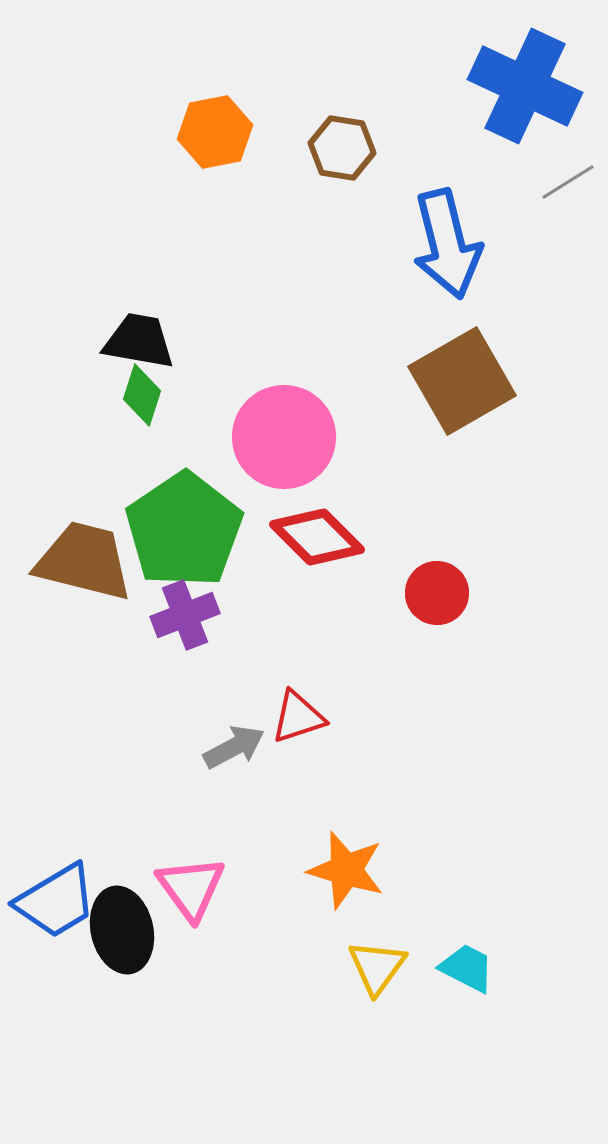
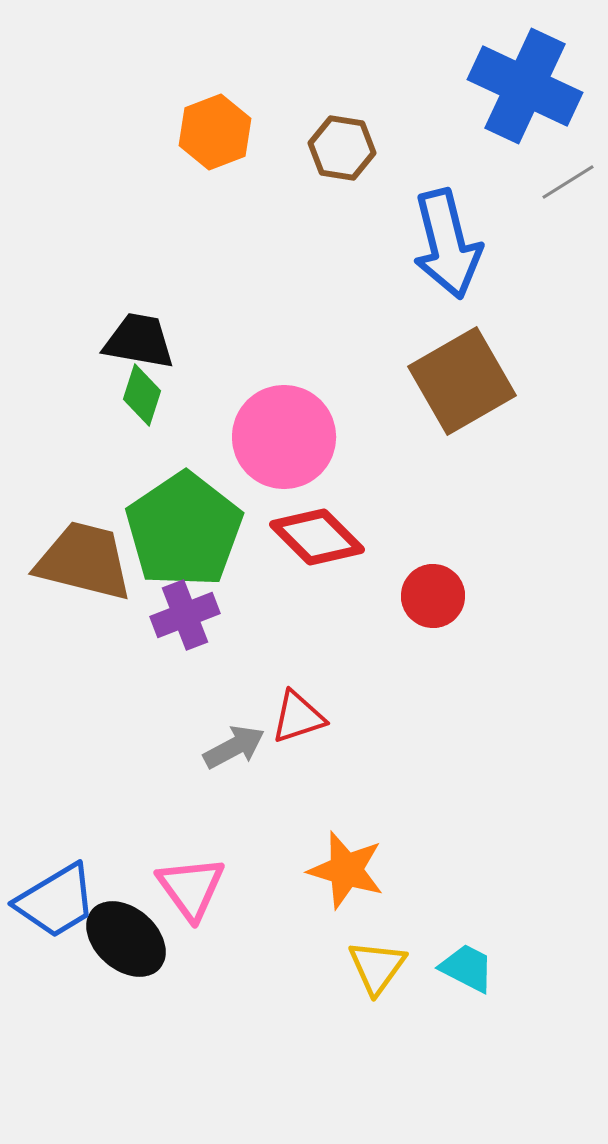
orange hexagon: rotated 10 degrees counterclockwise
red circle: moved 4 px left, 3 px down
black ellipse: moved 4 px right, 9 px down; rotated 36 degrees counterclockwise
